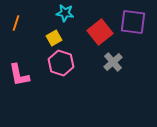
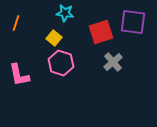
red square: moved 1 px right; rotated 20 degrees clockwise
yellow square: rotated 21 degrees counterclockwise
